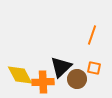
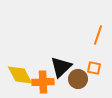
orange line: moved 6 px right
brown circle: moved 1 px right
